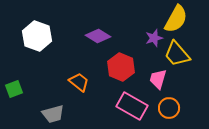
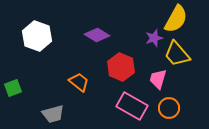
purple diamond: moved 1 px left, 1 px up
green square: moved 1 px left, 1 px up
